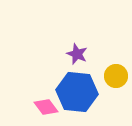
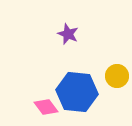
purple star: moved 9 px left, 20 px up
yellow circle: moved 1 px right
